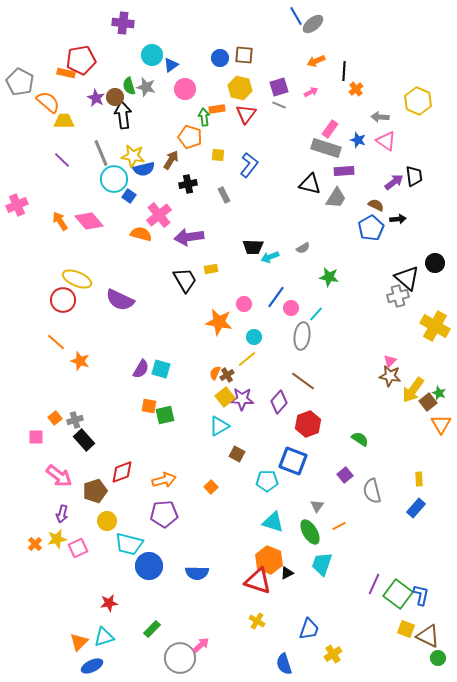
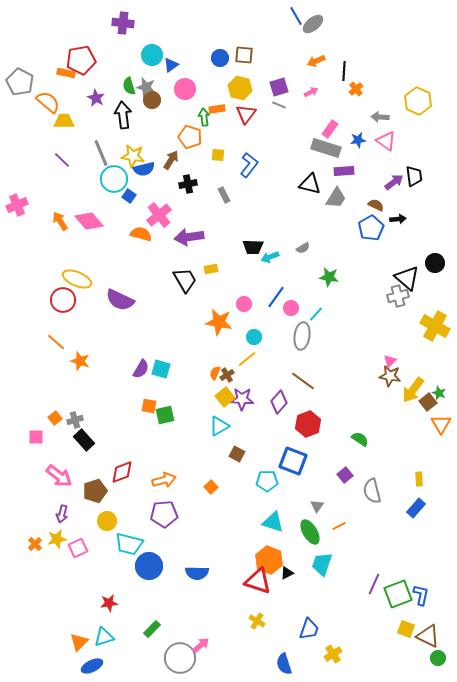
brown circle at (115, 97): moved 37 px right, 3 px down
blue star at (358, 140): rotated 28 degrees counterclockwise
green square at (398, 594): rotated 32 degrees clockwise
